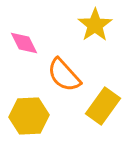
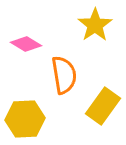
pink diamond: moved 2 px right, 1 px down; rotated 32 degrees counterclockwise
orange semicircle: rotated 147 degrees counterclockwise
yellow hexagon: moved 4 px left, 3 px down
